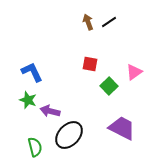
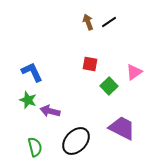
black ellipse: moved 7 px right, 6 px down
